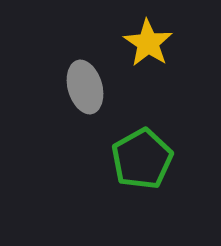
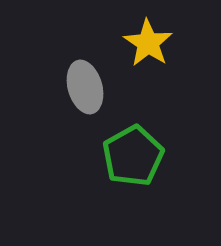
green pentagon: moved 9 px left, 3 px up
